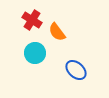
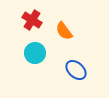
orange semicircle: moved 7 px right, 1 px up
